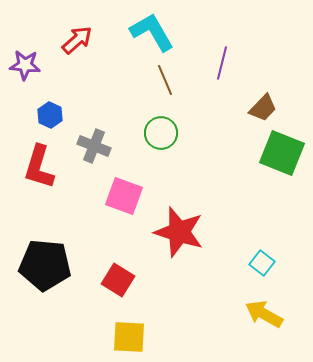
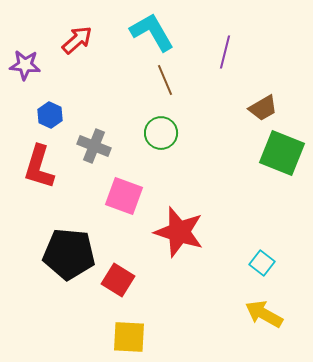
purple line: moved 3 px right, 11 px up
brown trapezoid: rotated 16 degrees clockwise
black pentagon: moved 24 px right, 11 px up
